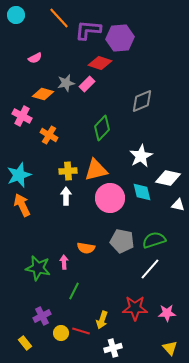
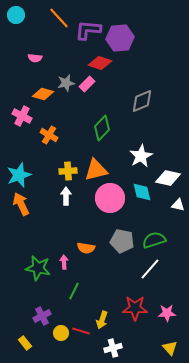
pink semicircle: rotated 32 degrees clockwise
orange arrow: moved 1 px left, 1 px up
